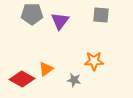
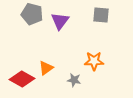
gray pentagon: rotated 15 degrees clockwise
orange triangle: moved 1 px up
